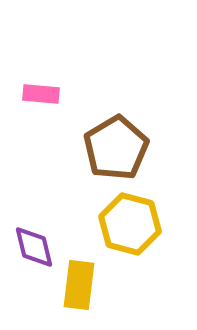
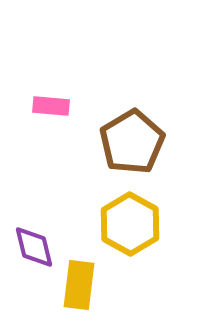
pink rectangle: moved 10 px right, 12 px down
brown pentagon: moved 16 px right, 6 px up
yellow hexagon: rotated 14 degrees clockwise
